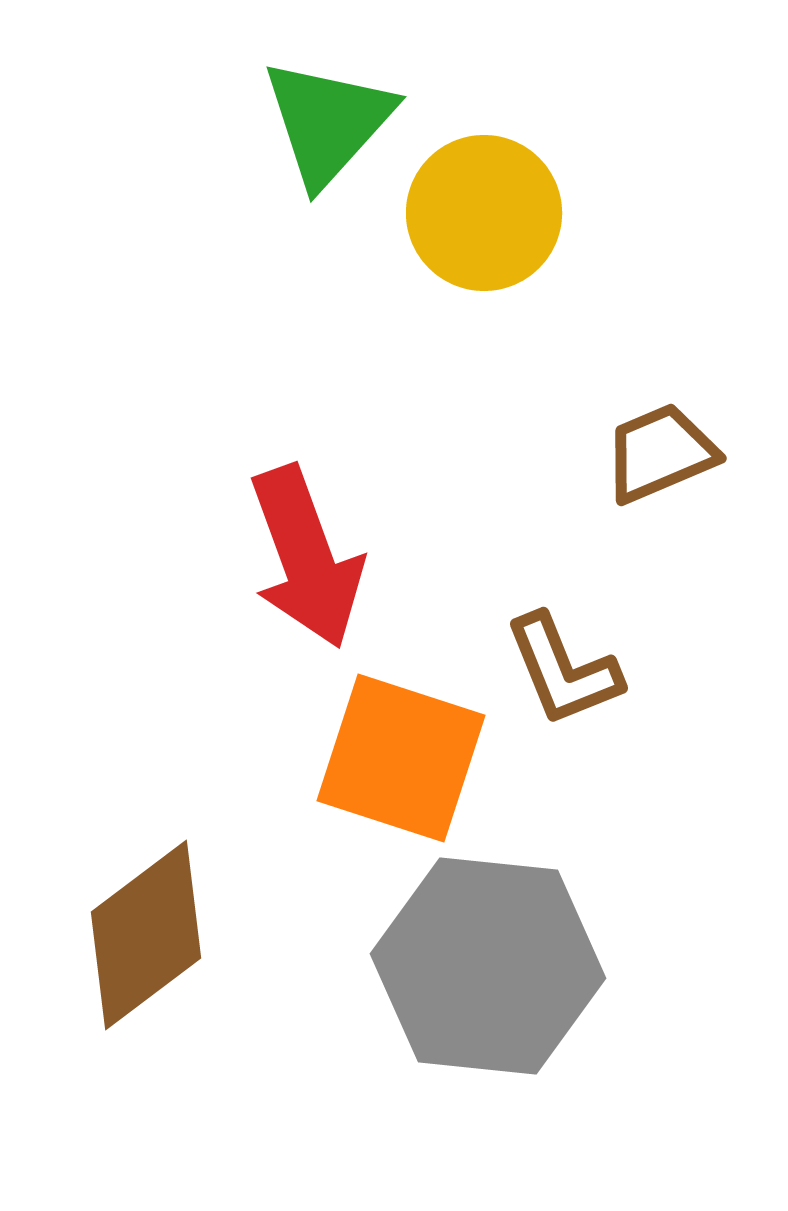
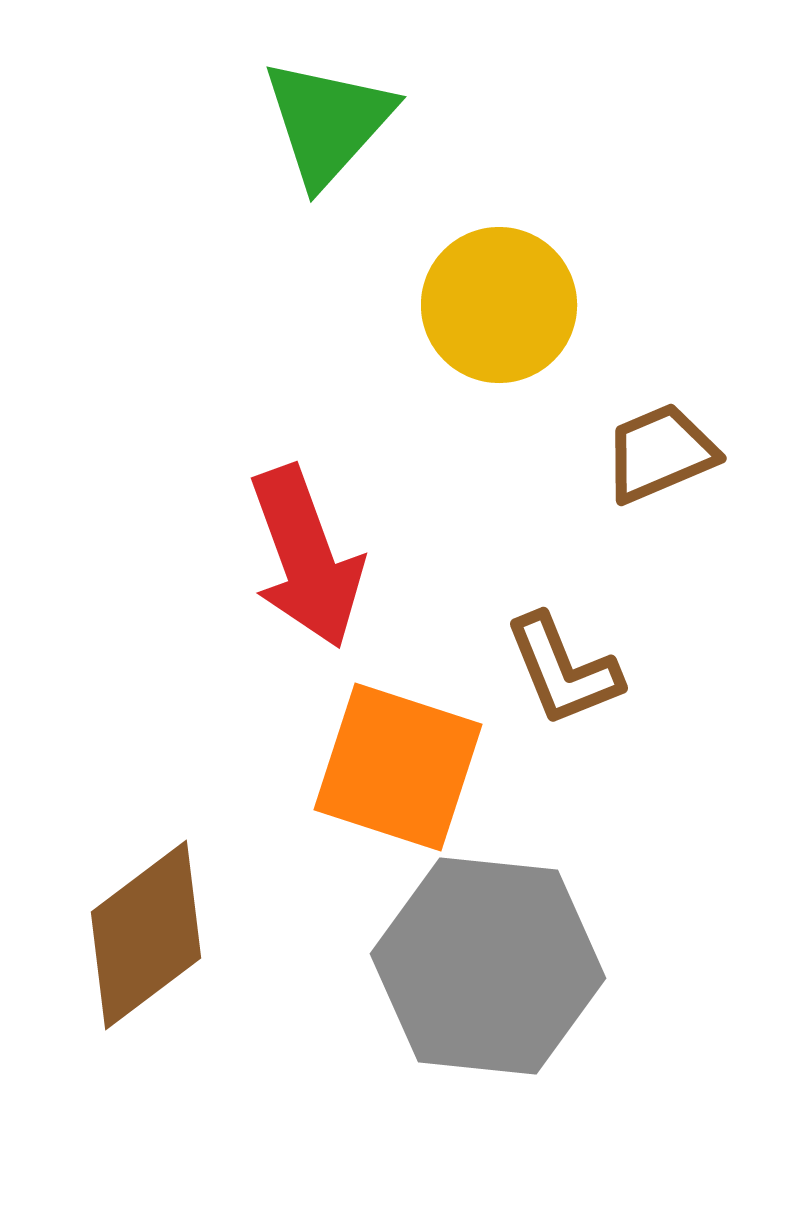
yellow circle: moved 15 px right, 92 px down
orange square: moved 3 px left, 9 px down
